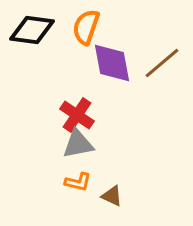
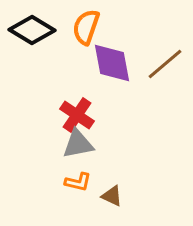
black diamond: rotated 24 degrees clockwise
brown line: moved 3 px right, 1 px down
